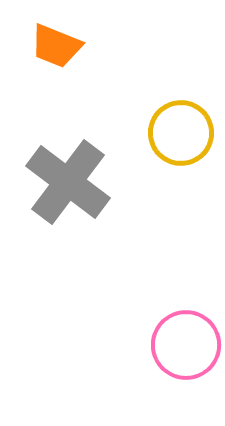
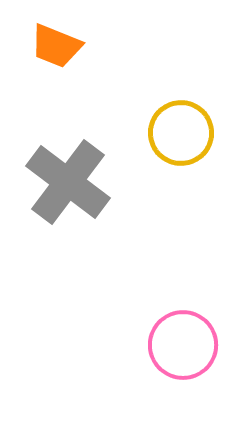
pink circle: moved 3 px left
